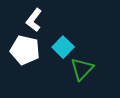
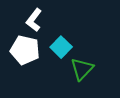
cyan square: moved 2 px left
